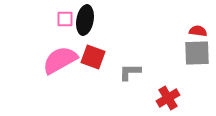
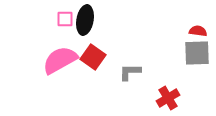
red square: rotated 15 degrees clockwise
